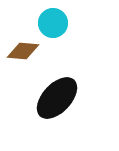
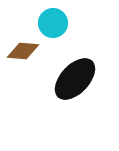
black ellipse: moved 18 px right, 19 px up
